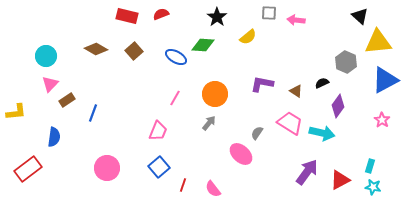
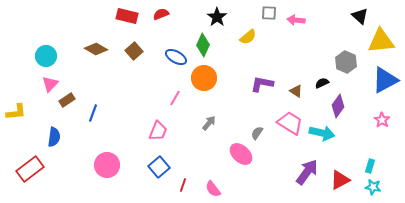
yellow triangle at (378, 42): moved 3 px right, 1 px up
green diamond at (203, 45): rotated 70 degrees counterclockwise
orange circle at (215, 94): moved 11 px left, 16 px up
pink circle at (107, 168): moved 3 px up
red rectangle at (28, 169): moved 2 px right
